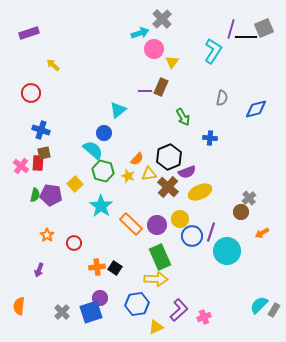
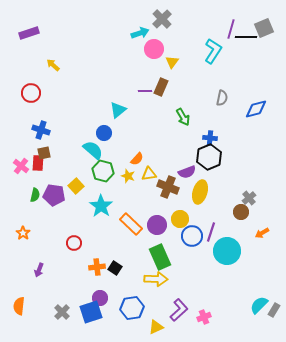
black hexagon at (169, 157): moved 40 px right
yellow square at (75, 184): moved 1 px right, 2 px down
brown cross at (168, 187): rotated 20 degrees counterclockwise
yellow ellipse at (200, 192): rotated 50 degrees counterclockwise
purple pentagon at (51, 195): moved 3 px right
orange star at (47, 235): moved 24 px left, 2 px up
blue hexagon at (137, 304): moved 5 px left, 4 px down
